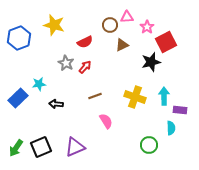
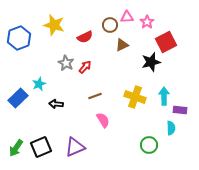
pink star: moved 5 px up
red semicircle: moved 5 px up
cyan star: rotated 16 degrees counterclockwise
pink semicircle: moved 3 px left, 1 px up
